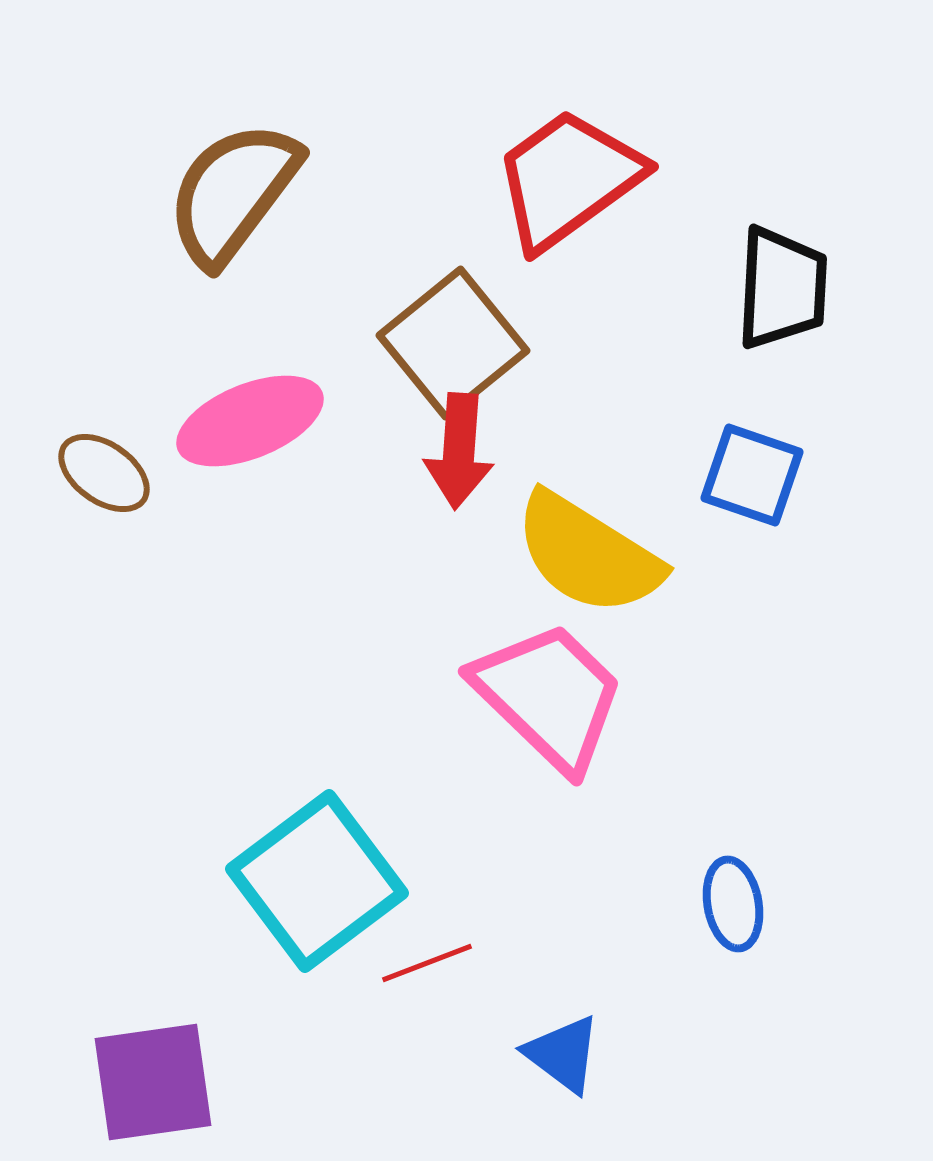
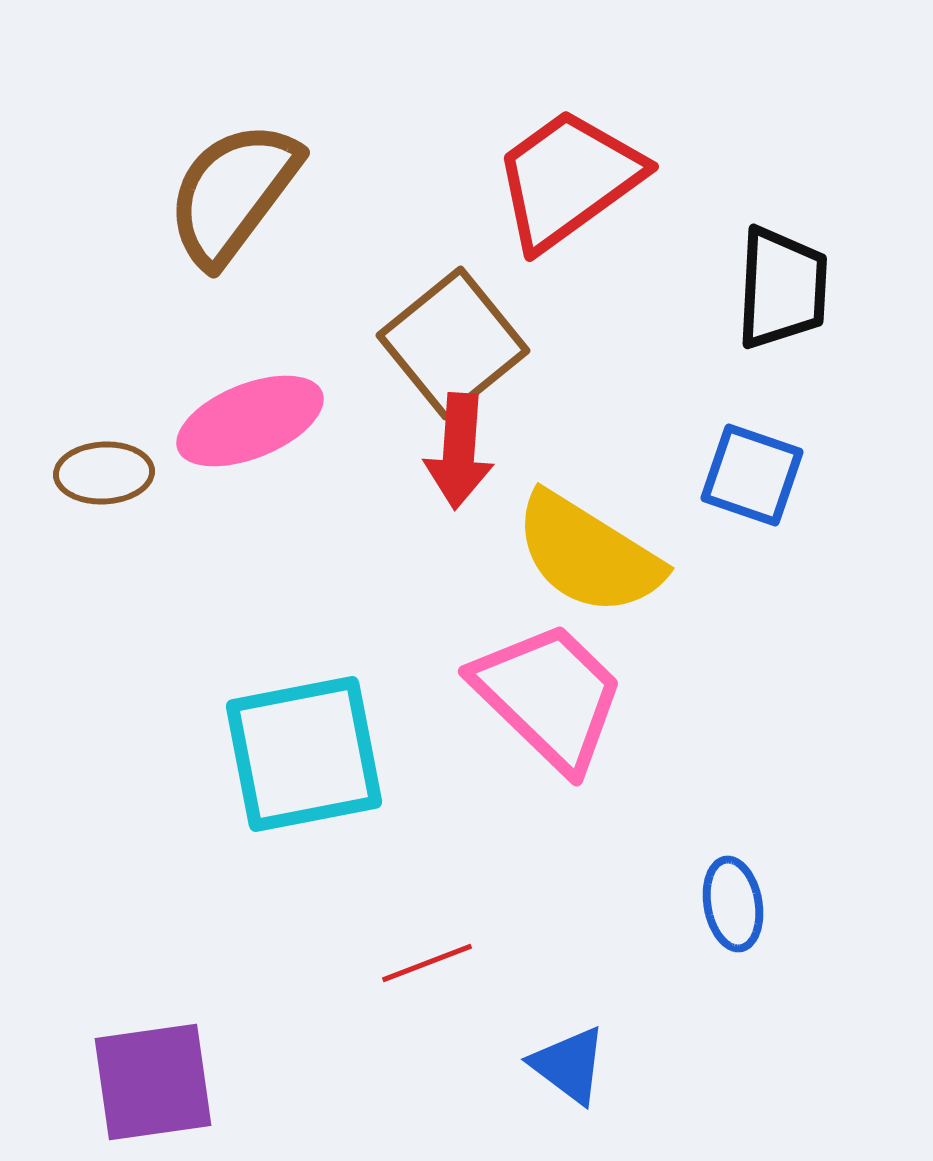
brown ellipse: rotated 38 degrees counterclockwise
cyan square: moved 13 px left, 127 px up; rotated 26 degrees clockwise
blue triangle: moved 6 px right, 11 px down
